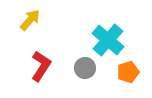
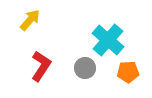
orange pentagon: rotated 15 degrees clockwise
